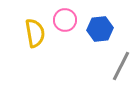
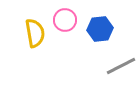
gray line: rotated 36 degrees clockwise
